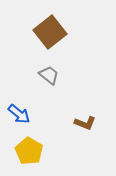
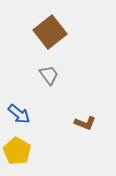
gray trapezoid: rotated 15 degrees clockwise
yellow pentagon: moved 12 px left
